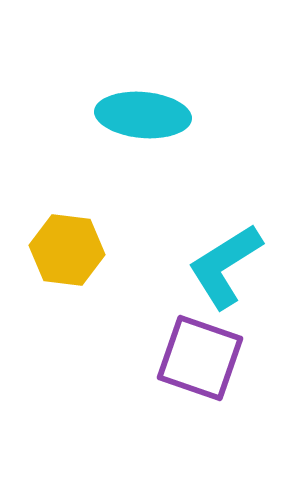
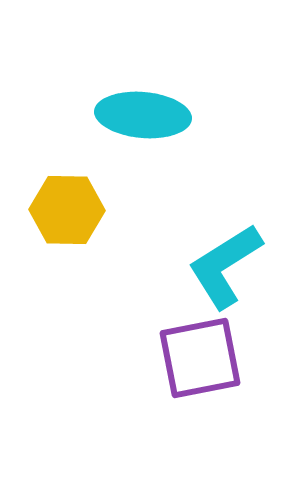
yellow hexagon: moved 40 px up; rotated 6 degrees counterclockwise
purple square: rotated 30 degrees counterclockwise
